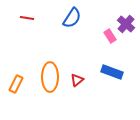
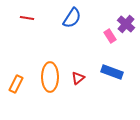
red triangle: moved 1 px right, 2 px up
